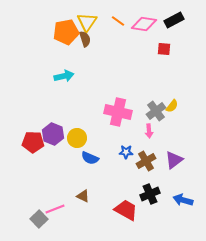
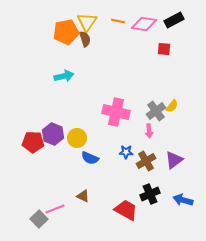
orange line: rotated 24 degrees counterclockwise
pink cross: moved 2 px left
